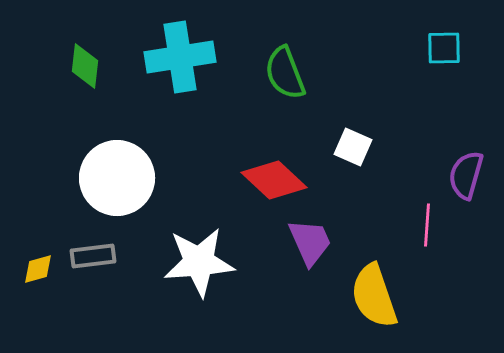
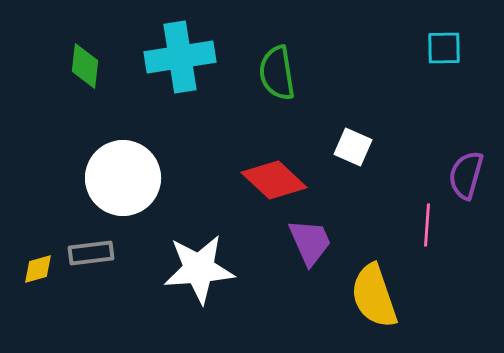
green semicircle: moved 8 px left; rotated 12 degrees clockwise
white circle: moved 6 px right
gray rectangle: moved 2 px left, 3 px up
white star: moved 7 px down
